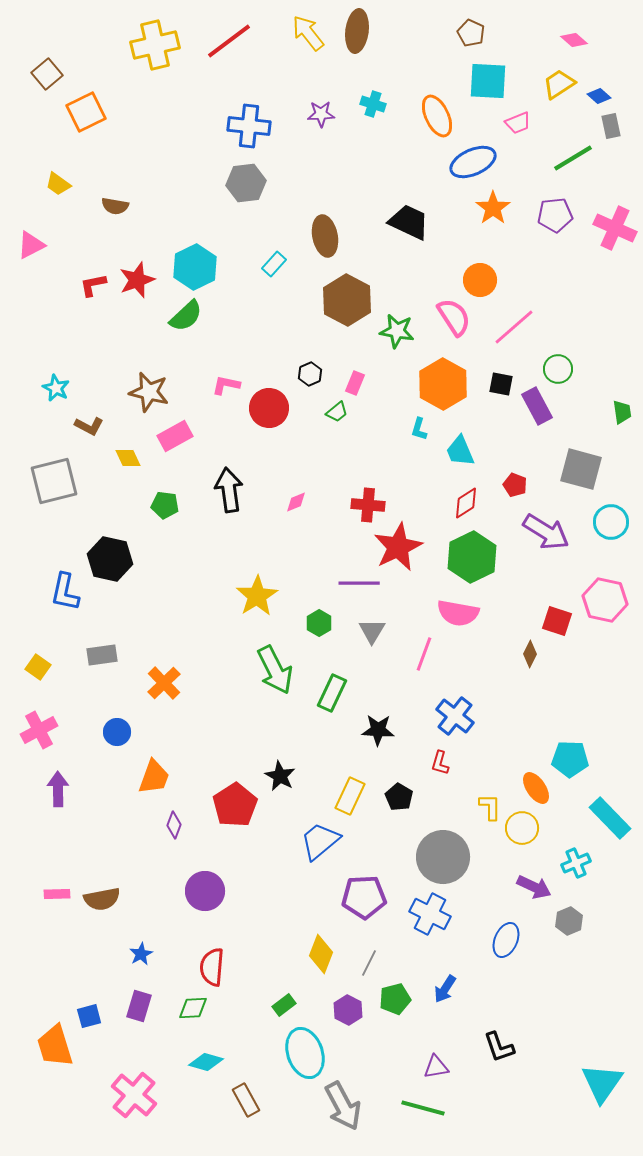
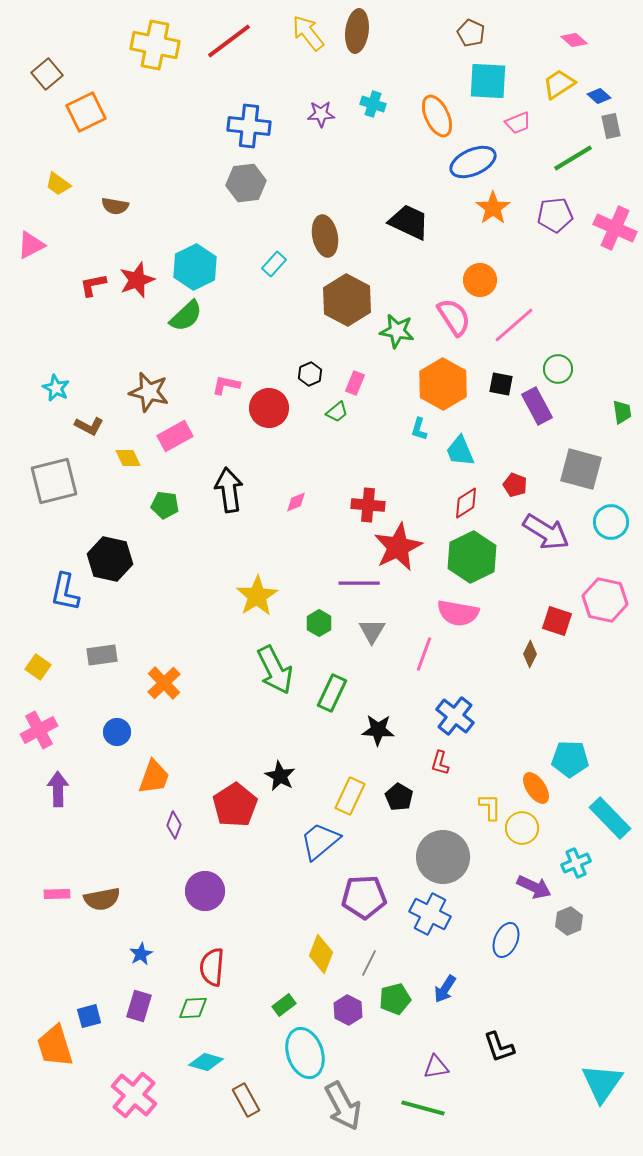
yellow cross at (155, 45): rotated 24 degrees clockwise
pink line at (514, 327): moved 2 px up
